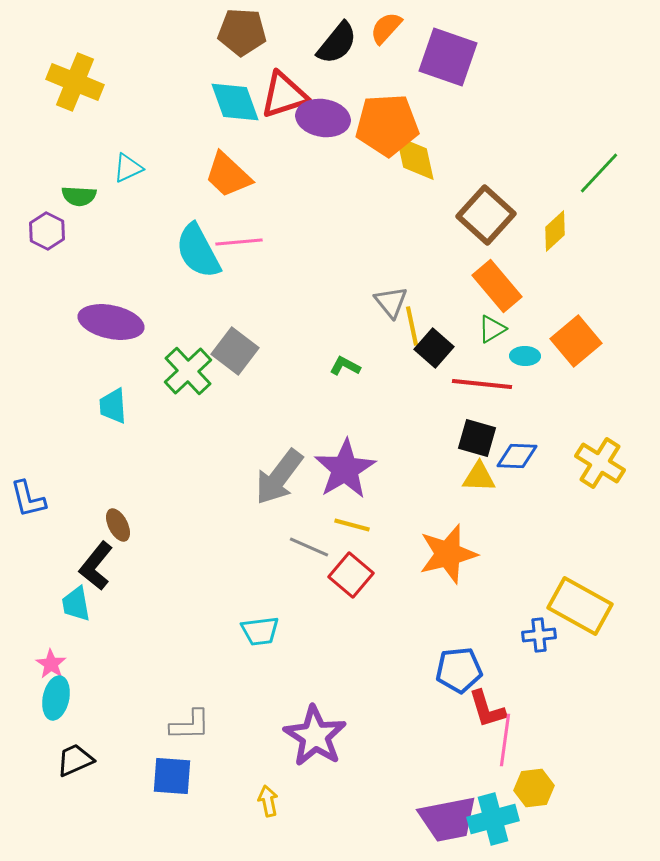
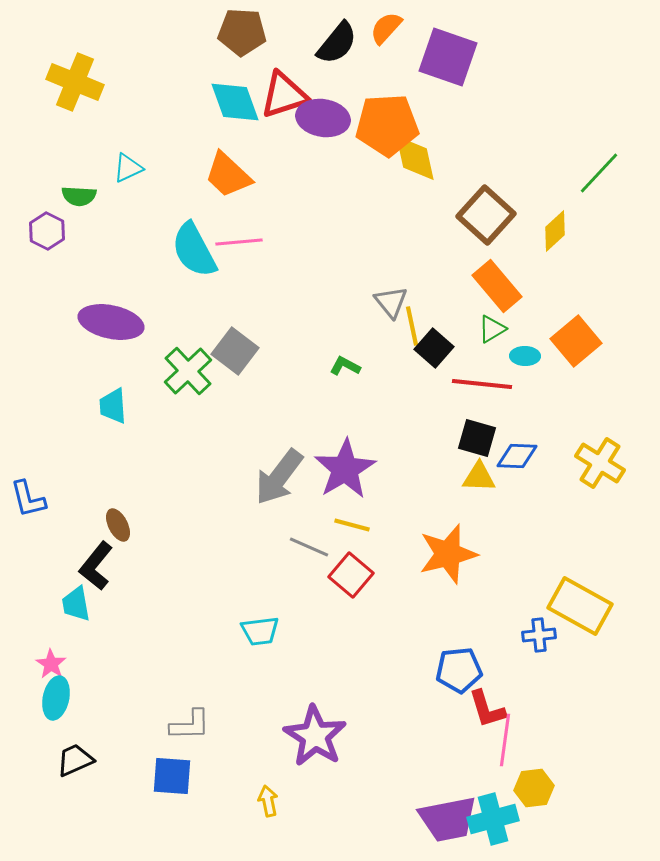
cyan semicircle at (198, 251): moved 4 px left, 1 px up
